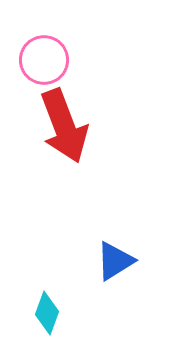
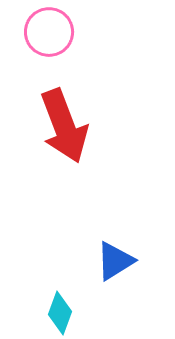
pink circle: moved 5 px right, 28 px up
cyan diamond: moved 13 px right
